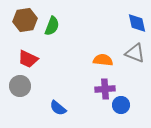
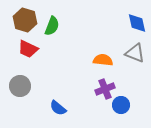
brown hexagon: rotated 25 degrees clockwise
red trapezoid: moved 10 px up
purple cross: rotated 18 degrees counterclockwise
